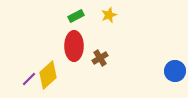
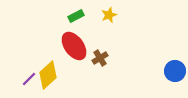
red ellipse: rotated 36 degrees counterclockwise
